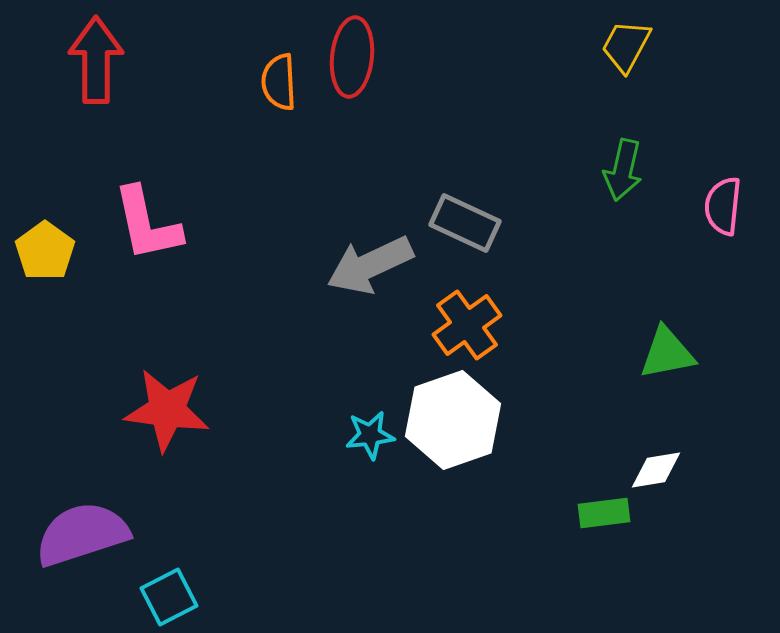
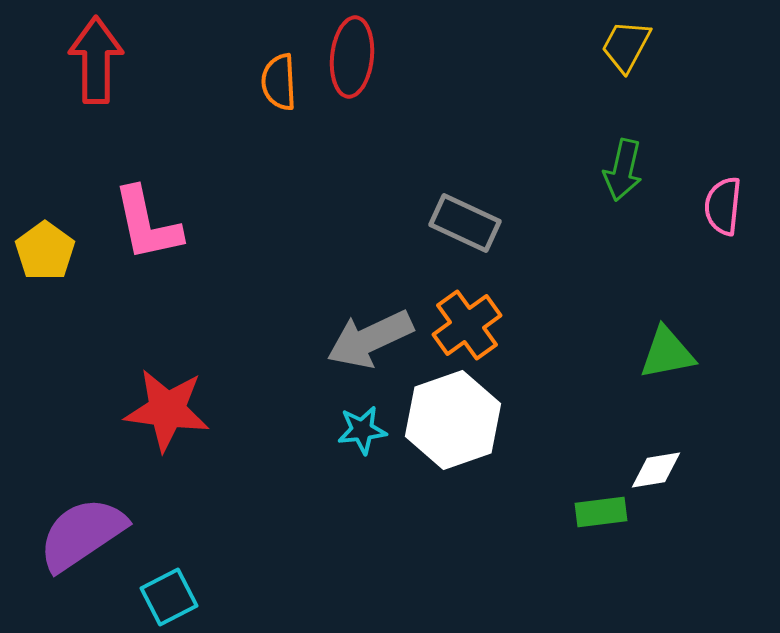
gray arrow: moved 74 px down
cyan star: moved 8 px left, 5 px up
green rectangle: moved 3 px left, 1 px up
purple semicircle: rotated 16 degrees counterclockwise
